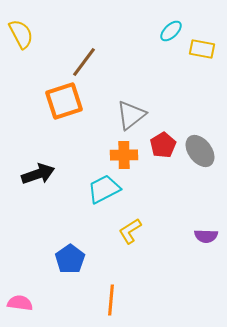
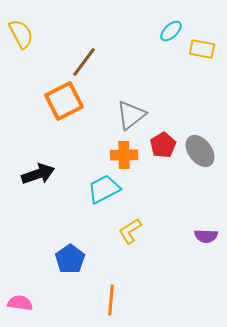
orange square: rotated 9 degrees counterclockwise
